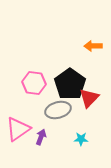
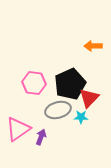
black pentagon: rotated 12 degrees clockwise
cyan star: moved 22 px up
